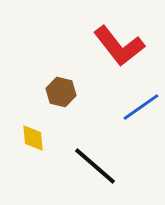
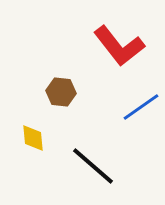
brown hexagon: rotated 8 degrees counterclockwise
black line: moved 2 px left
